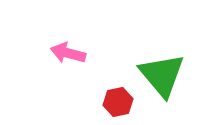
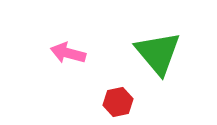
green triangle: moved 4 px left, 22 px up
